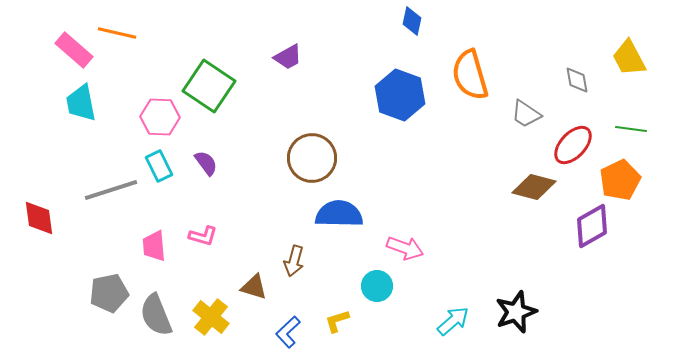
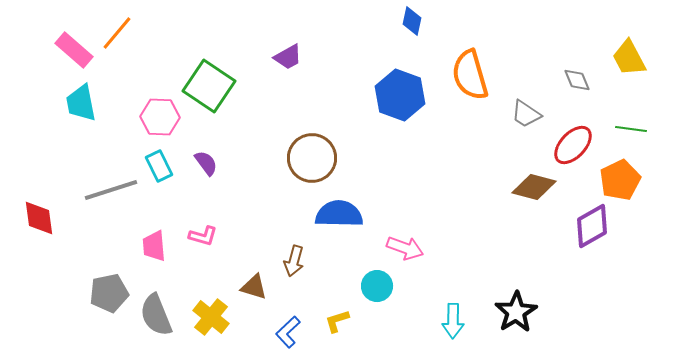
orange line: rotated 63 degrees counterclockwise
gray diamond: rotated 12 degrees counterclockwise
black star: rotated 12 degrees counterclockwise
cyan arrow: rotated 132 degrees clockwise
